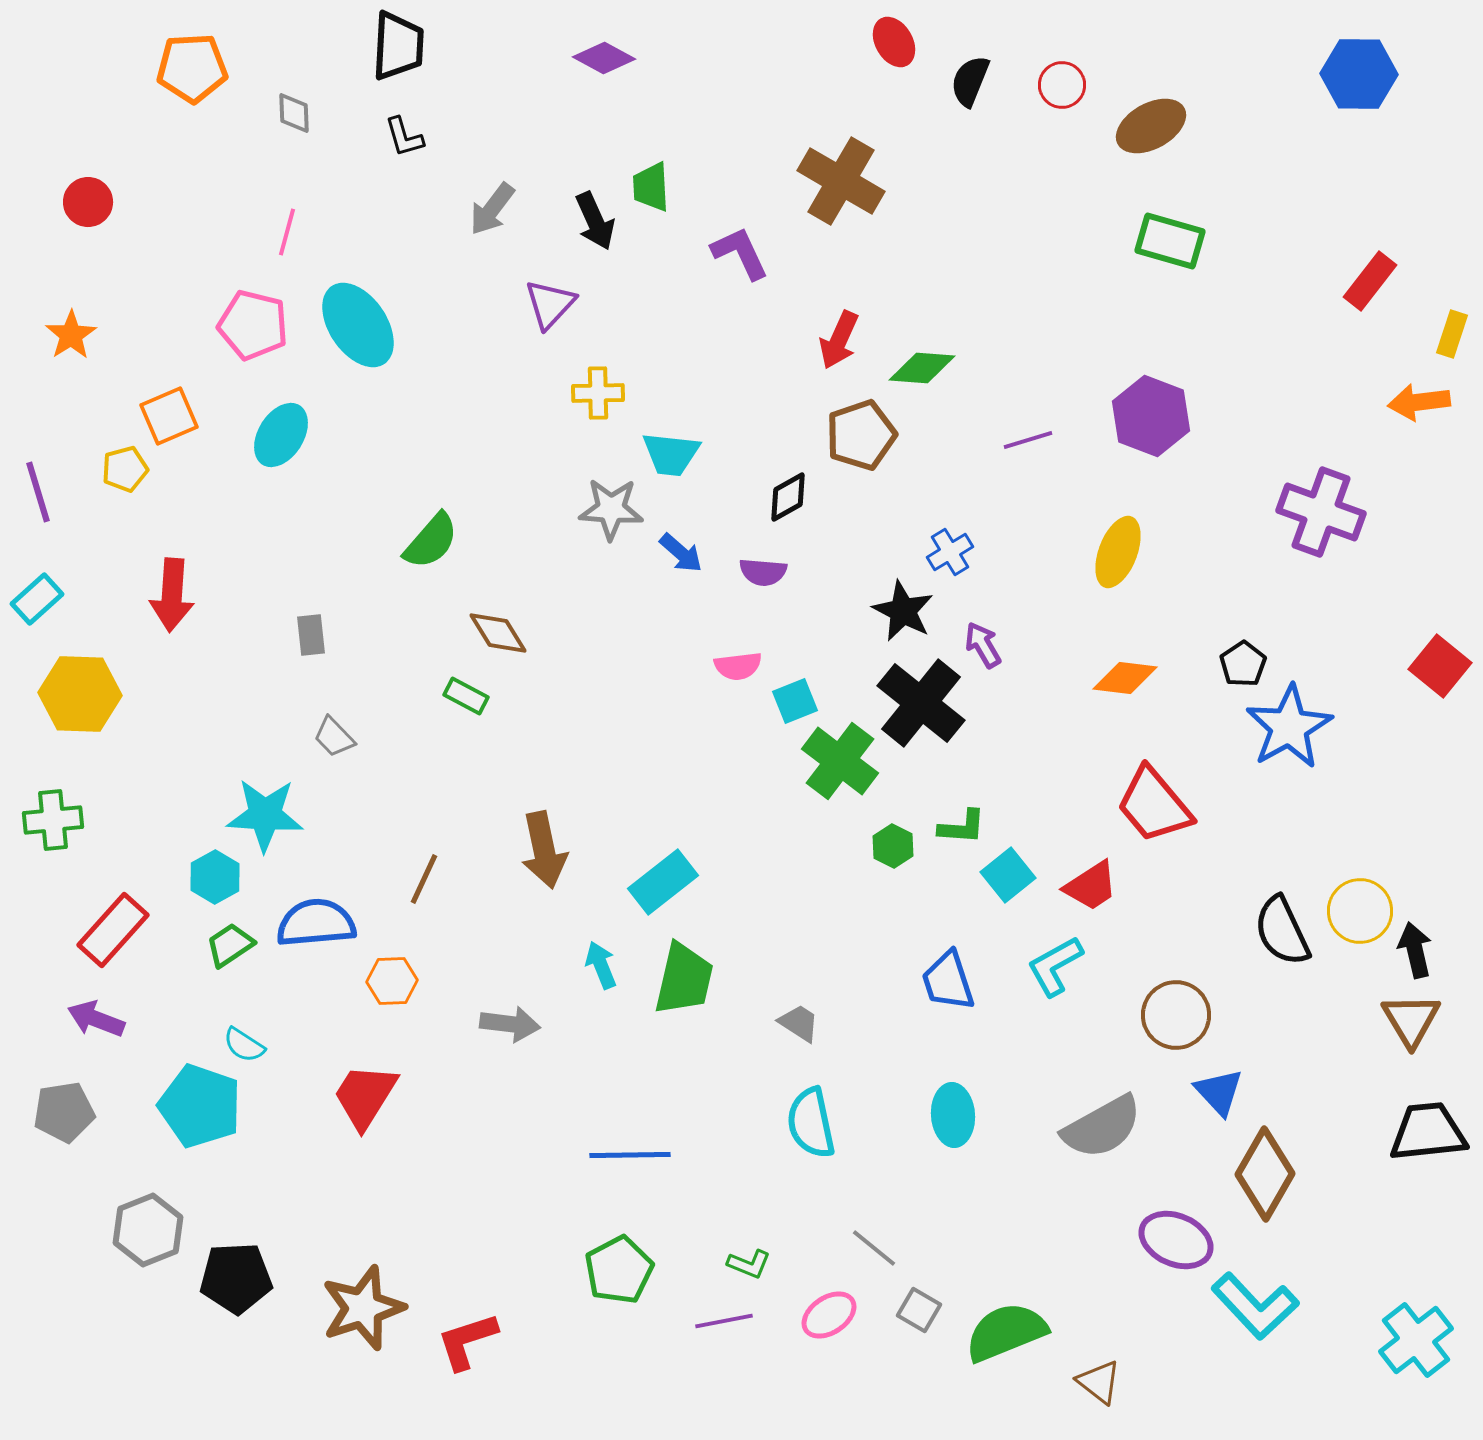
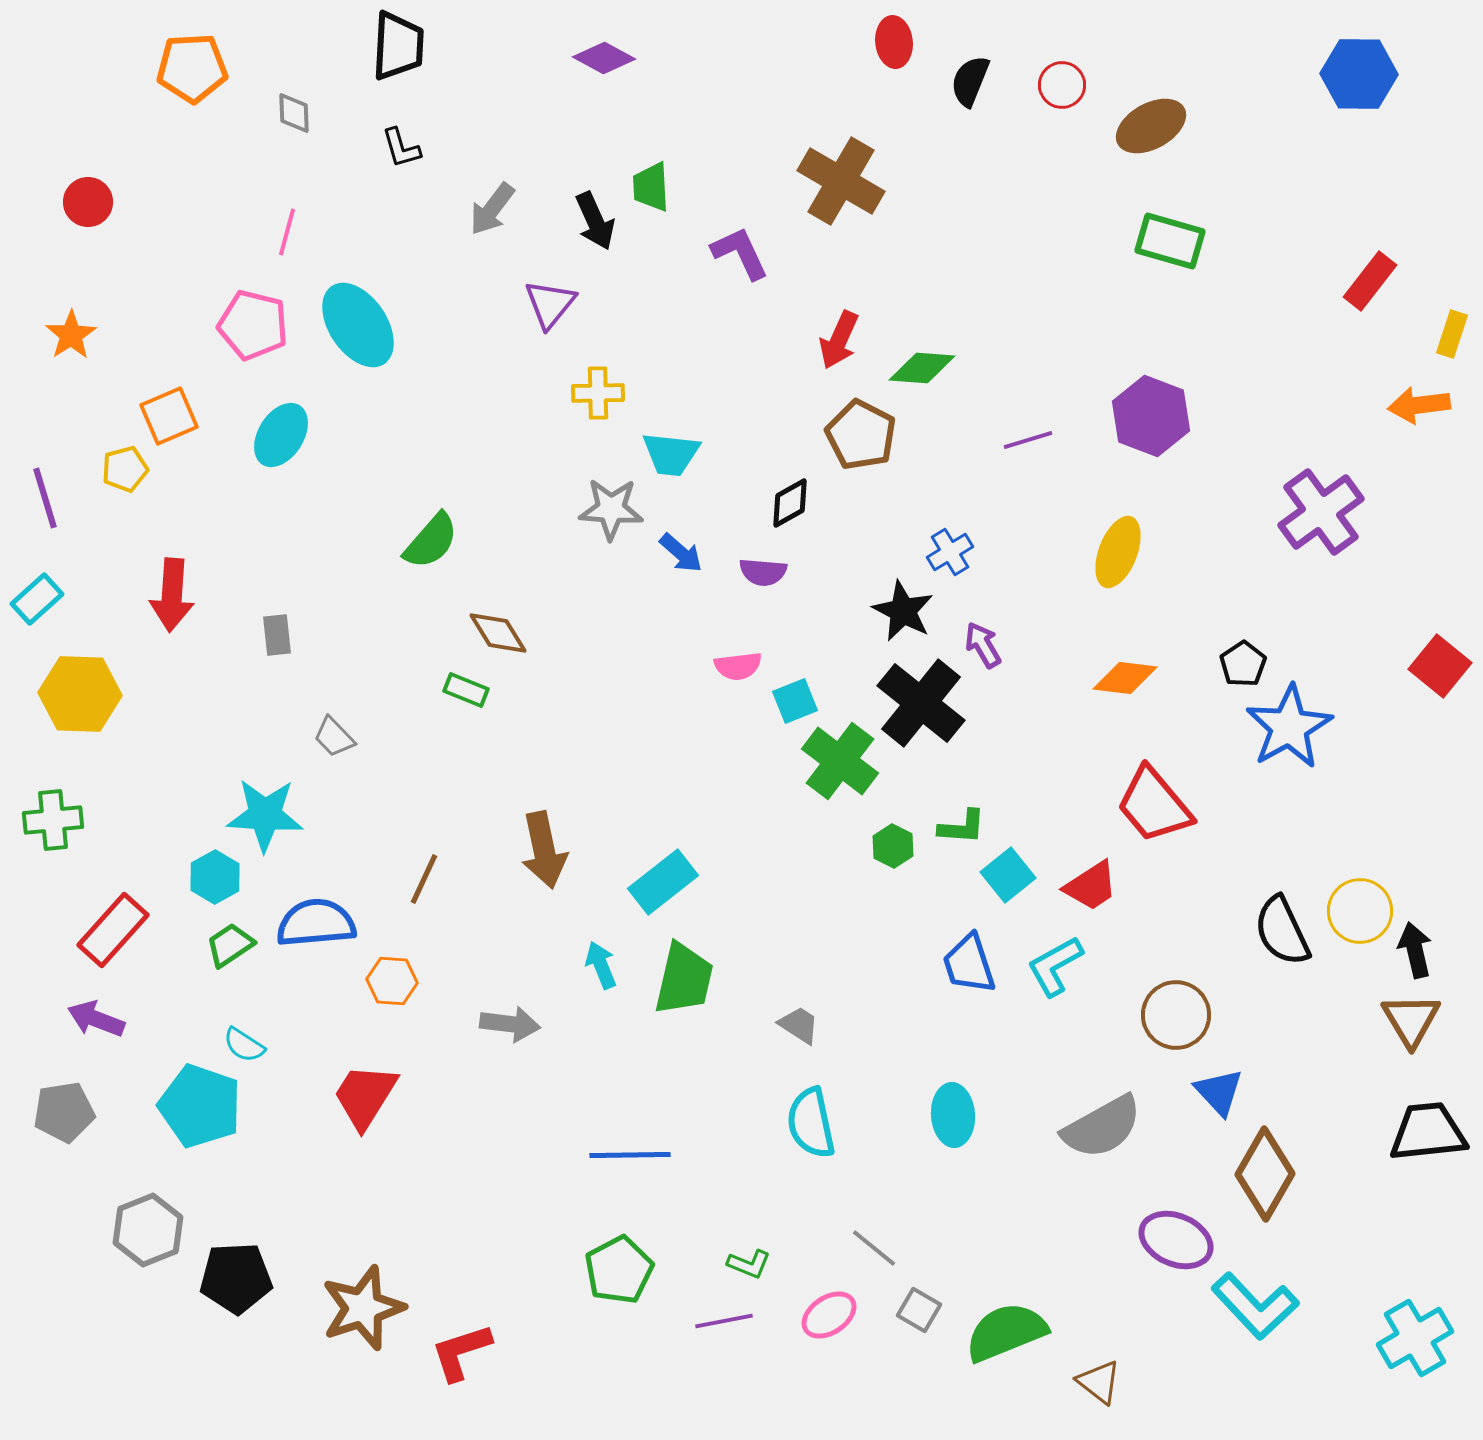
red ellipse at (894, 42): rotated 24 degrees clockwise
black L-shape at (404, 137): moved 3 px left, 11 px down
purple triangle at (550, 304): rotated 4 degrees counterclockwise
orange arrow at (1419, 402): moved 3 px down
brown pentagon at (861, 435): rotated 26 degrees counterclockwise
purple line at (38, 492): moved 7 px right, 6 px down
black diamond at (788, 497): moved 2 px right, 6 px down
purple cross at (1321, 512): rotated 34 degrees clockwise
gray rectangle at (311, 635): moved 34 px left
green rectangle at (466, 696): moved 6 px up; rotated 6 degrees counterclockwise
orange hexagon at (392, 981): rotated 6 degrees clockwise
blue trapezoid at (948, 981): moved 21 px right, 17 px up
gray trapezoid at (799, 1023): moved 2 px down
cyan cross at (1416, 1340): moved 1 px left, 2 px up; rotated 8 degrees clockwise
red L-shape at (467, 1341): moved 6 px left, 11 px down
